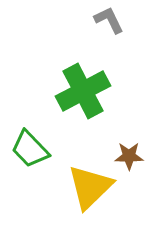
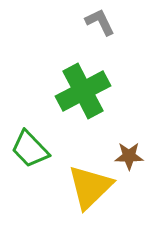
gray L-shape: moved 9 px left, 2 px down
